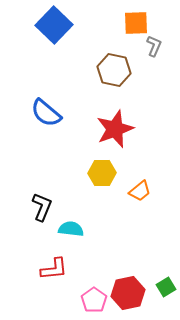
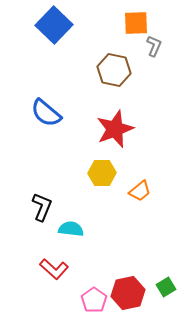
red L-shape: rotated 48 degrees clockwise
